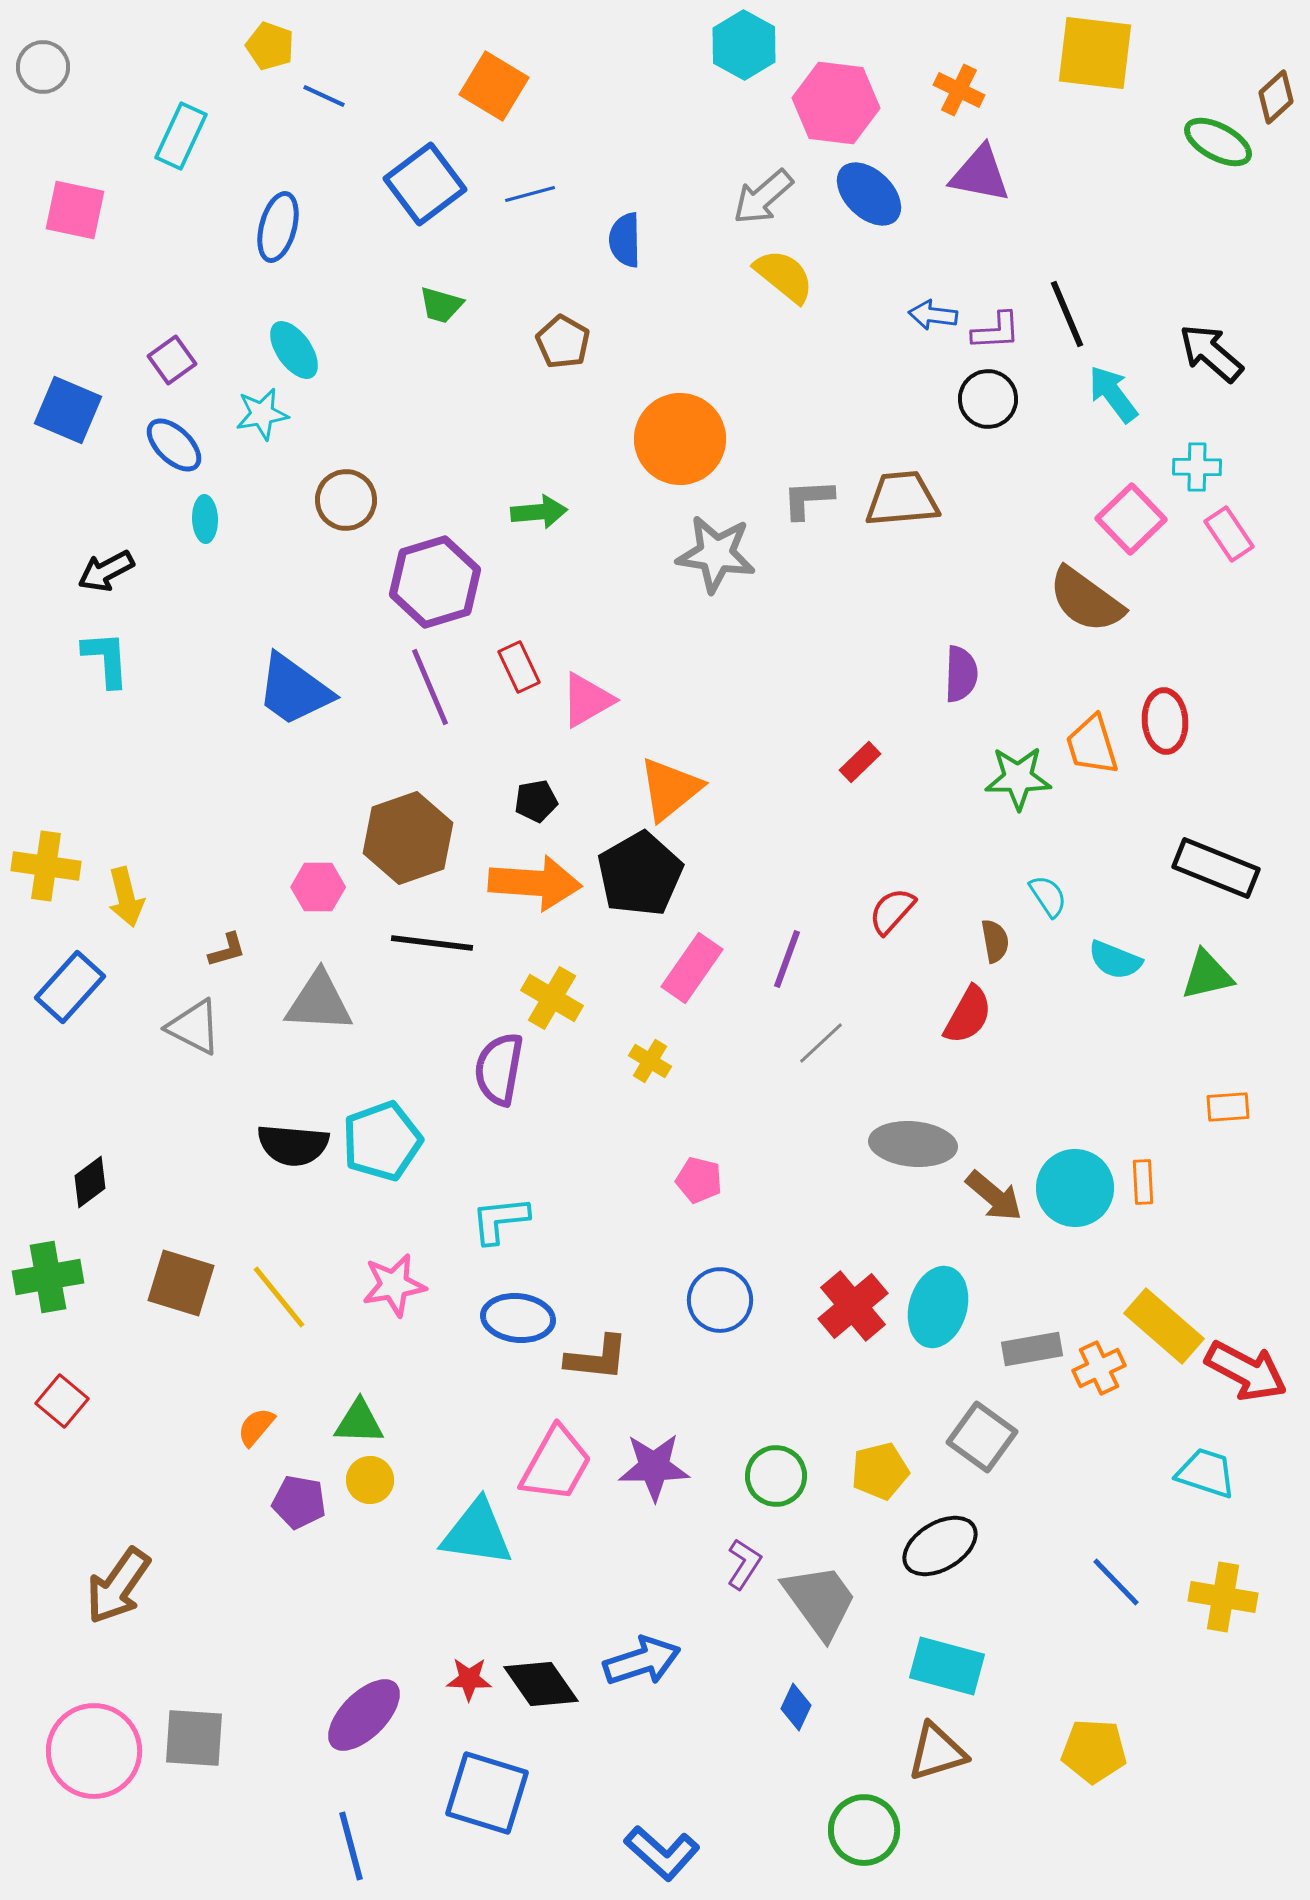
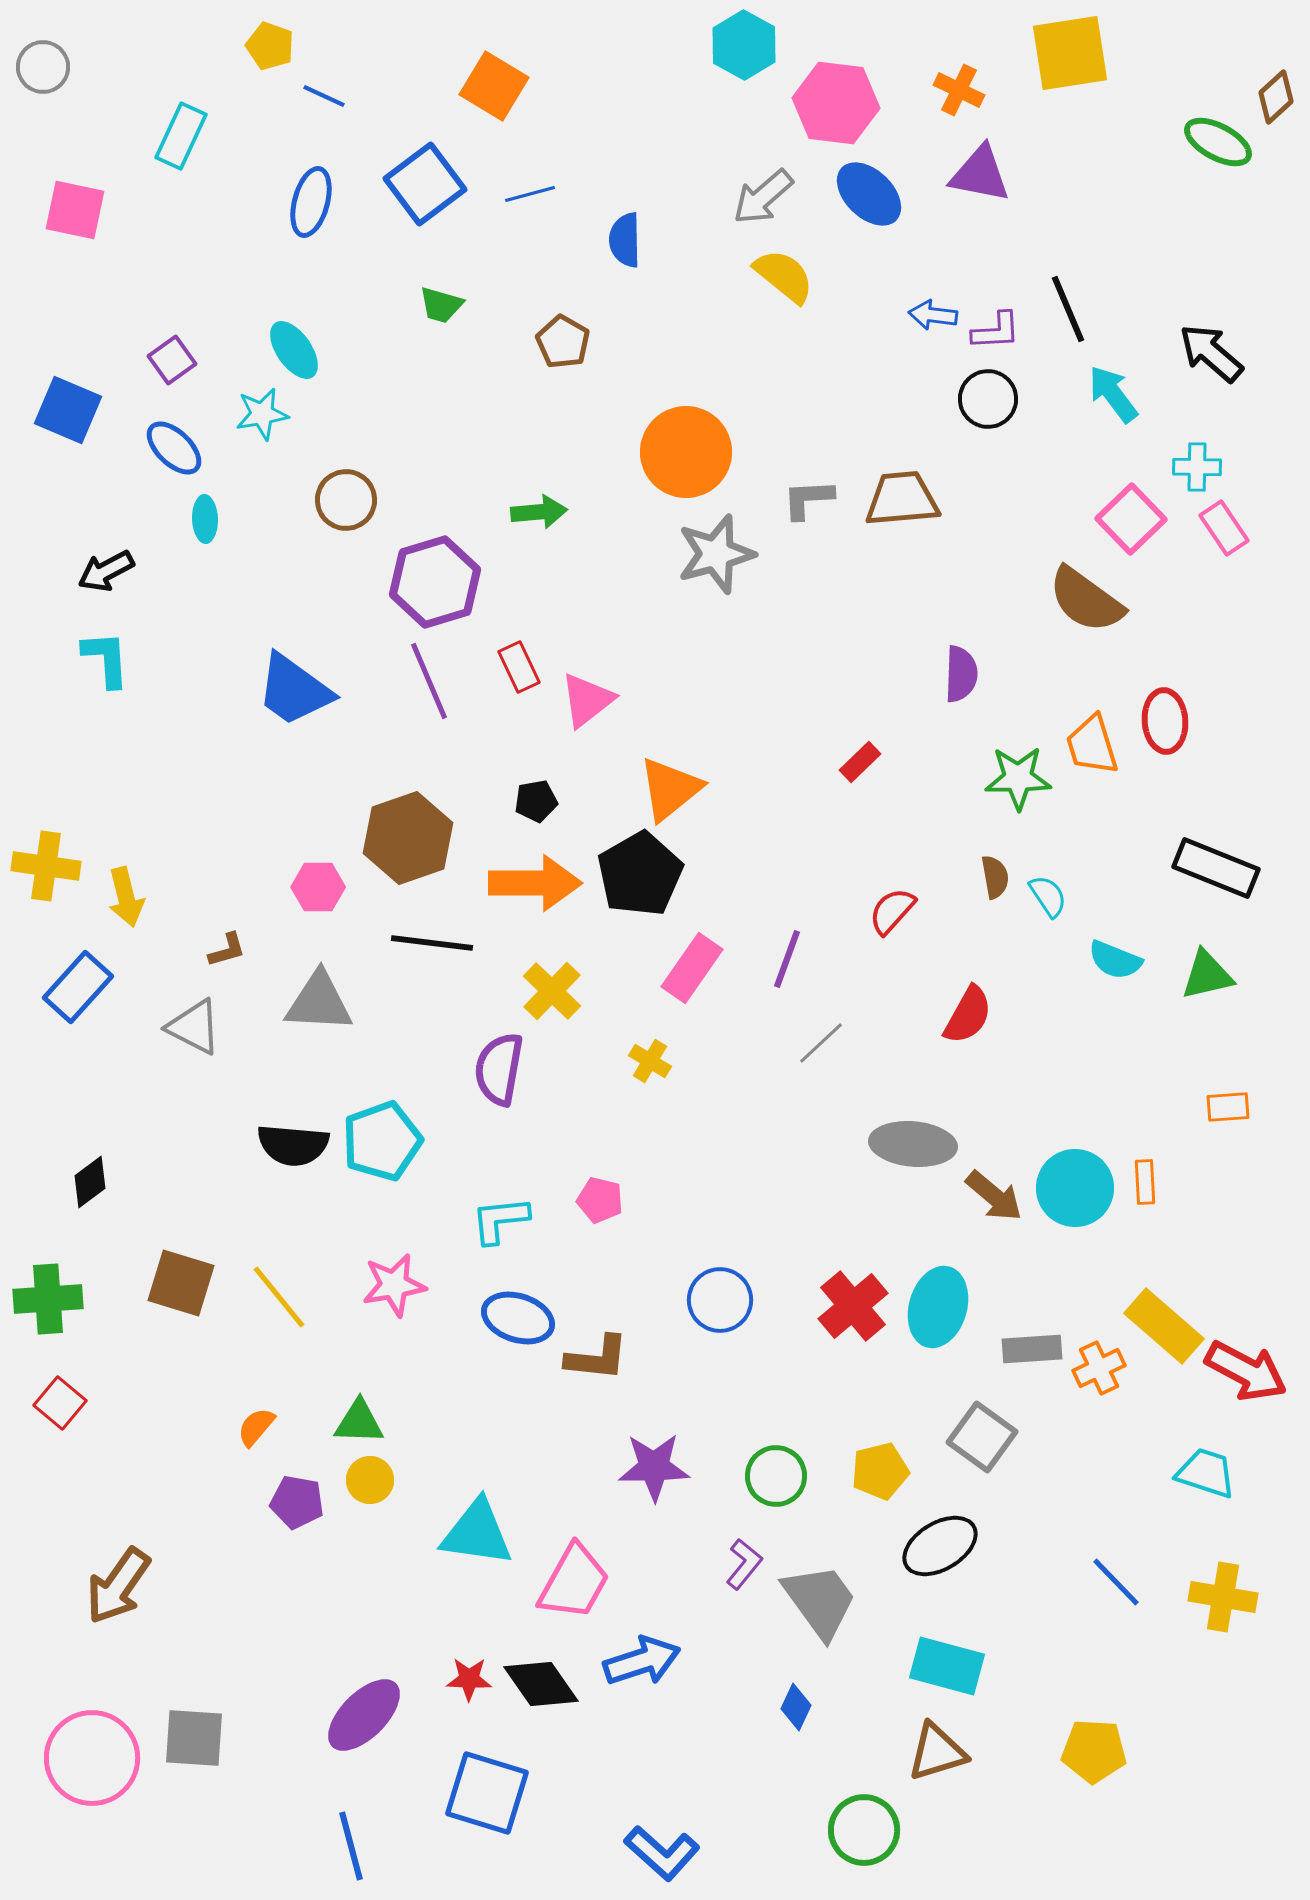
yellow square at (1095, 53): moved 25 px left; rotated 16 degrees counterclockwise
blue ellipse at (278, 227): moved 33 px right, 25 px up
black line at (1067, 314): moved 1 px right, 5 px up
orange circle at (680, 439): moved 6 px right, 13 px down
blue ellipse at (174, 445): moved 3 px down
pink rectangle at (1229, 534): moved 5 px left, 6 px up
gray star at (716, 554): rotated 24 degrees counterclockwise
purple line at (430, 687): moved 1 px left, 6 px up
pink triangle at (587, 700): rotated 8 degrees counterclockwise
orange arrow at (535, 883): rotated 4 degrees counterclockwise
brown semicircle at (995, 941): moved 64 px up
blue rectangle at (70, 987): moved 8 px right
yellow cross at (552, 998): moved 7 px up; rotated 14 degrees clockwise
pink pentagon at (699, 1180): moved 99 px left, 20 px down
orange rectangle at (1143, 1182): moved 2 px right
green cross at (48, 1277): moved 22 px down; rotated 6 degrees clockwise
blue ellipse at (518, 1318): rotated 12 degrees clockwise
gray rectangle at (1032, 1349): rotated 6 degrees clockwise
red square at (62, 1401): moved 2 px left, 2 px down
pink trapezoid at (556, 1464): moved 18 px right, 118 px down
purple pentagon at (299, 1502): moved 2 px left
purple L-shape at (744, 1564): rotated 6 degrees clockwise
pink circle at (94, 1751): moved 2 px left, 7 px down
